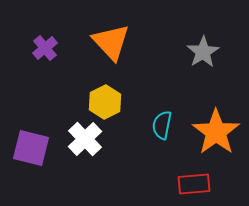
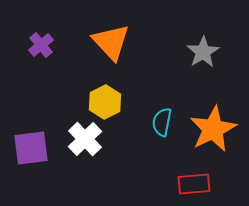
purple cross: moved 4 px left, 3 px up
cyan semicircle: moved 3 px up
orange star: moved 3 px left, 3 px up; rotated 9 degrees clockwise
purple square: rotated 21 degrees counterclockwise
